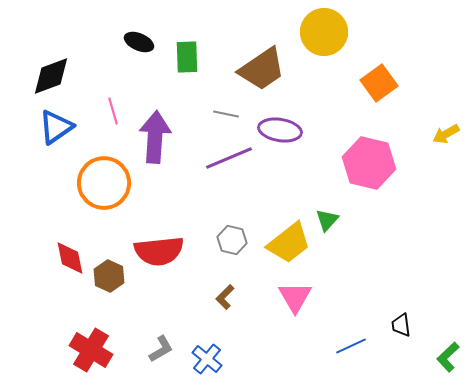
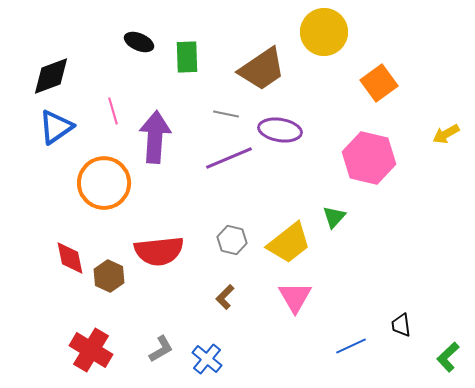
pink hexagon: moved 5 px up
green triangle: moved 7 px right, 3 px up
